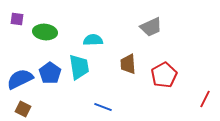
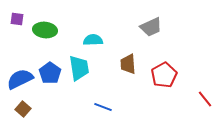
green ellipse: moved 2 px up
cyan trapezoid: moved 1 px down
red line: rotated 66 degrees counterclockwise
brown square: rotated 14 degrees clockwise
